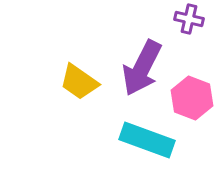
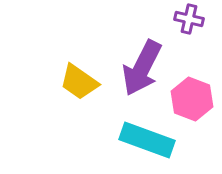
pink hexagon: moved 1 px down
